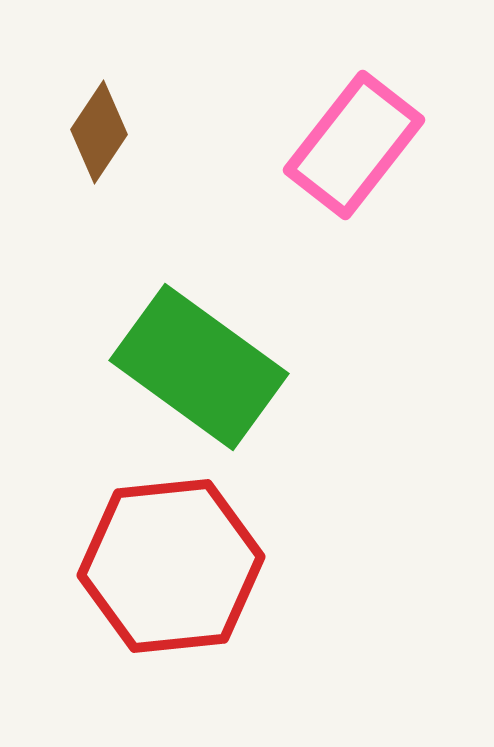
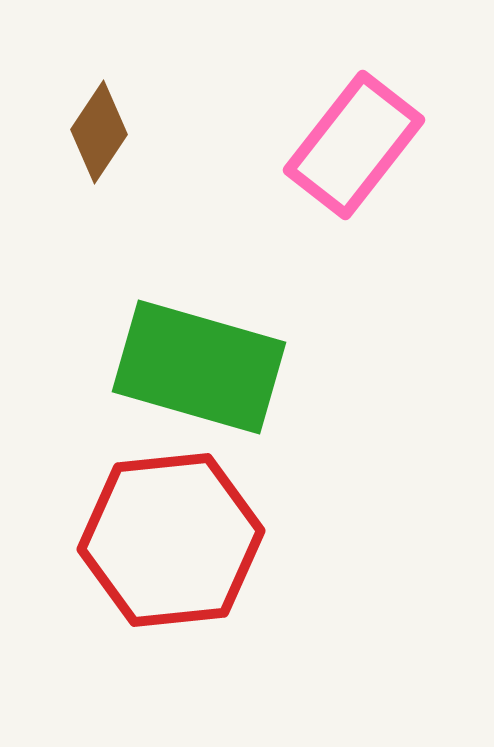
green rectangle: rotated 20 degrees counterclockwise
red hexagon: moved 26 px up
